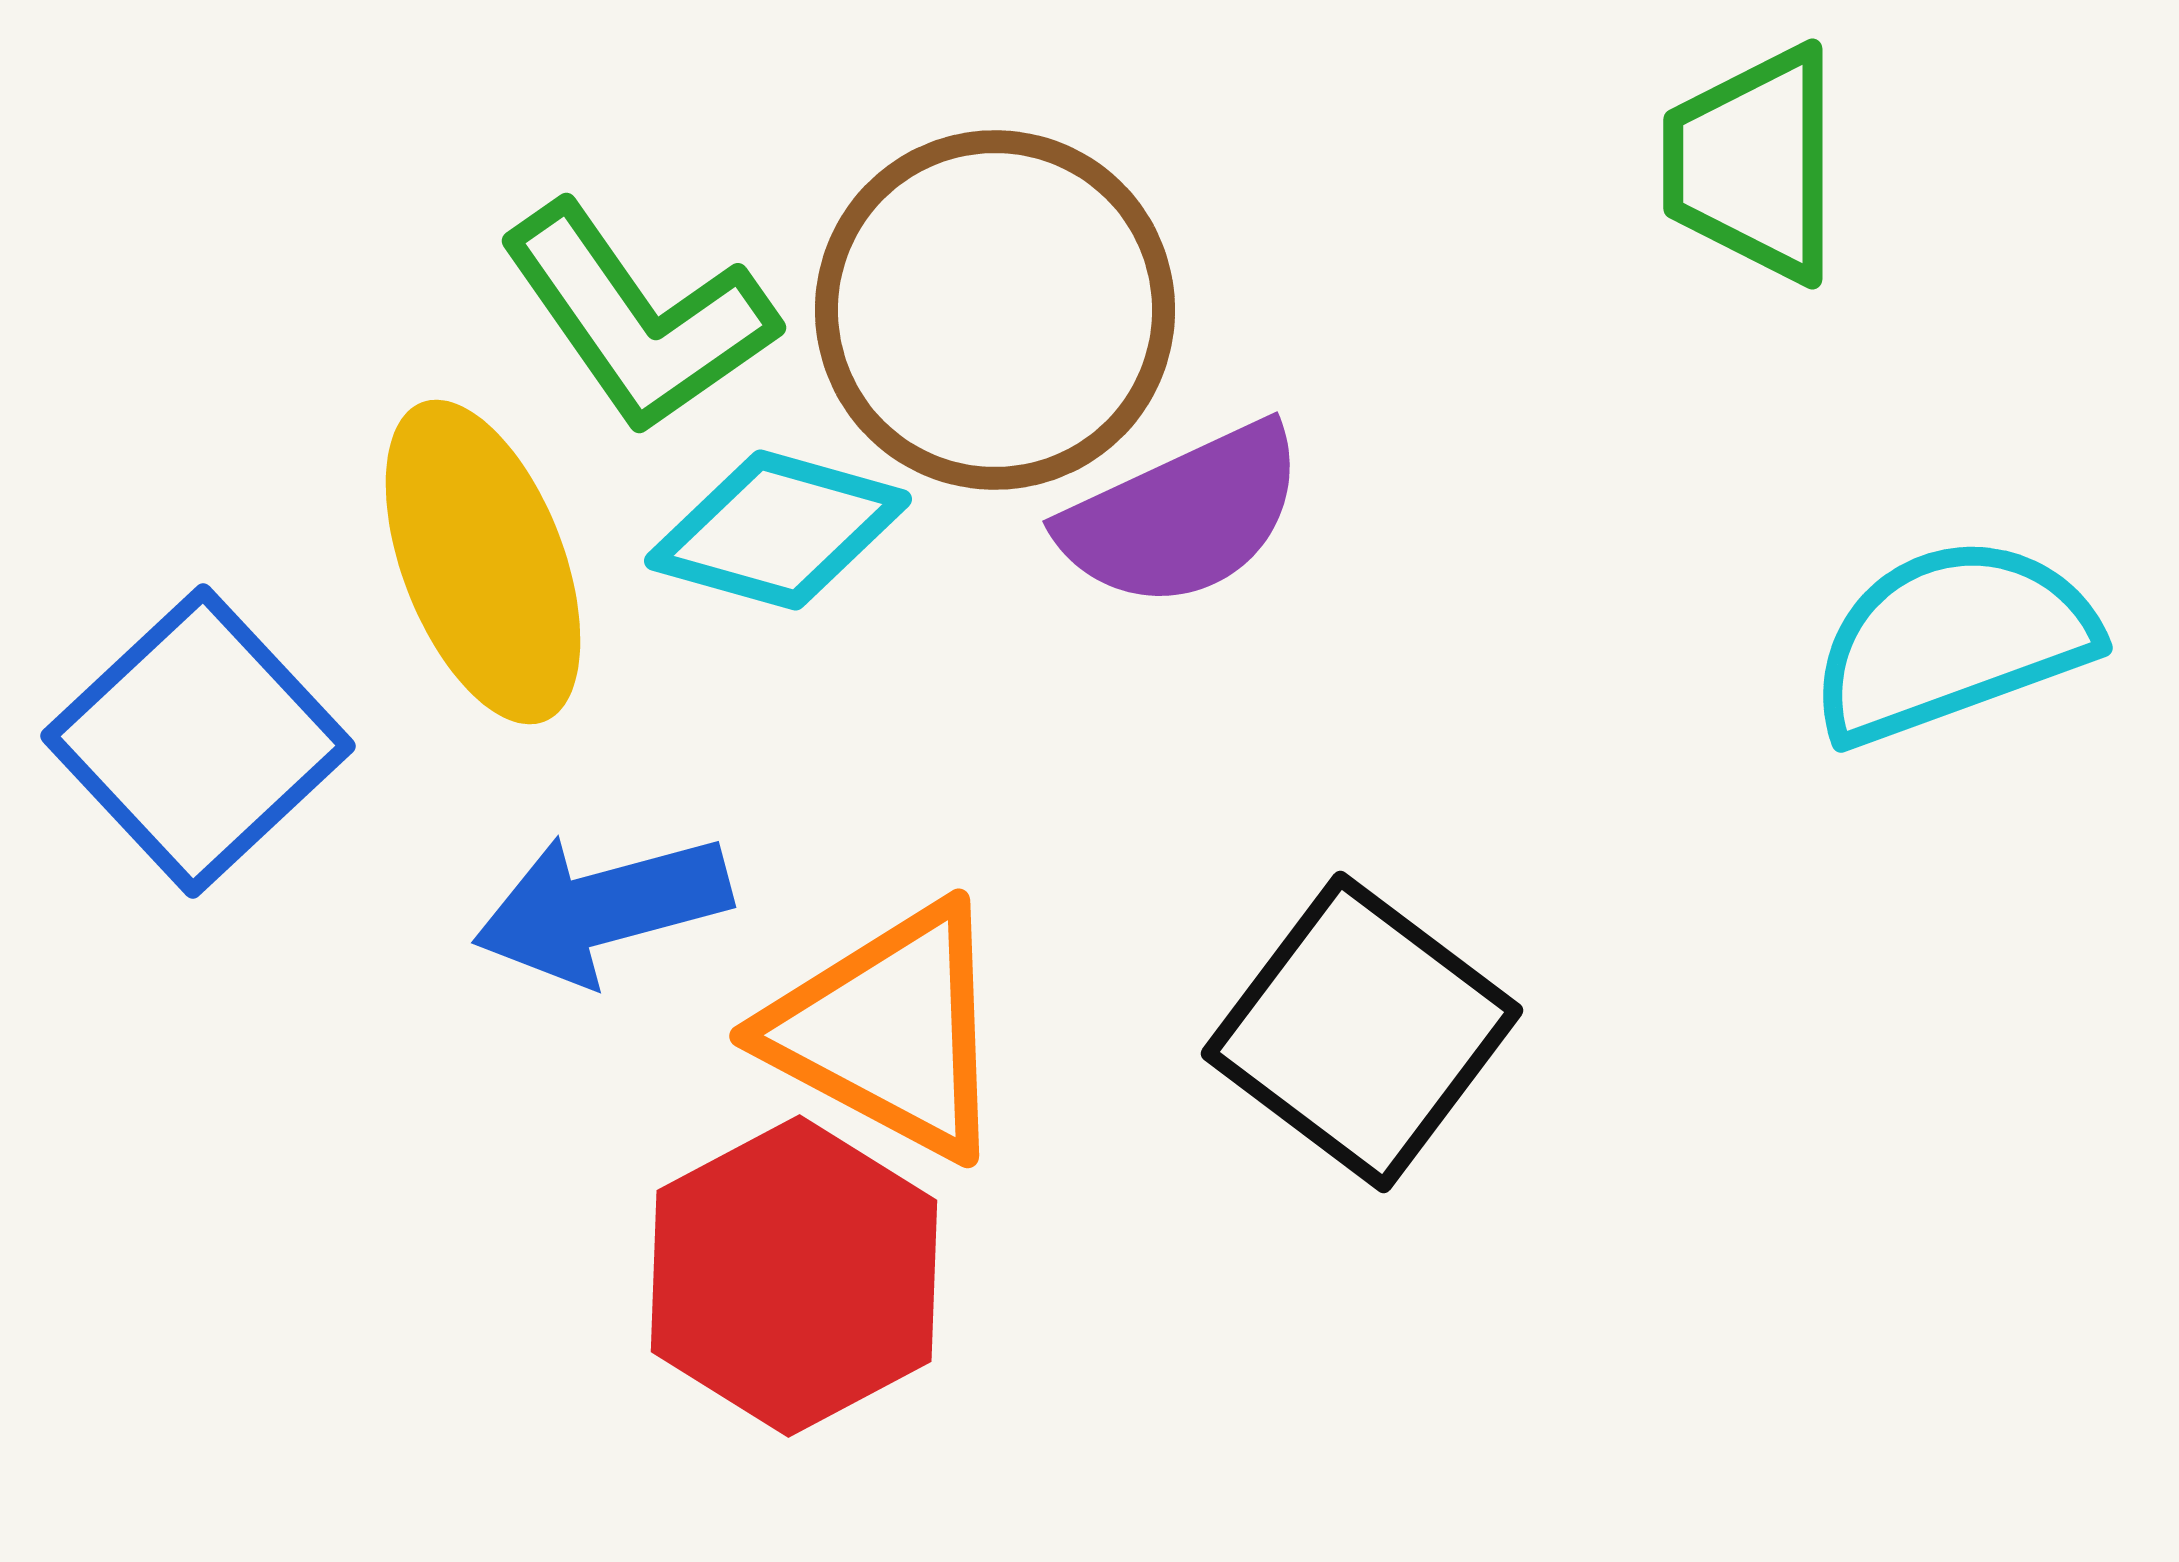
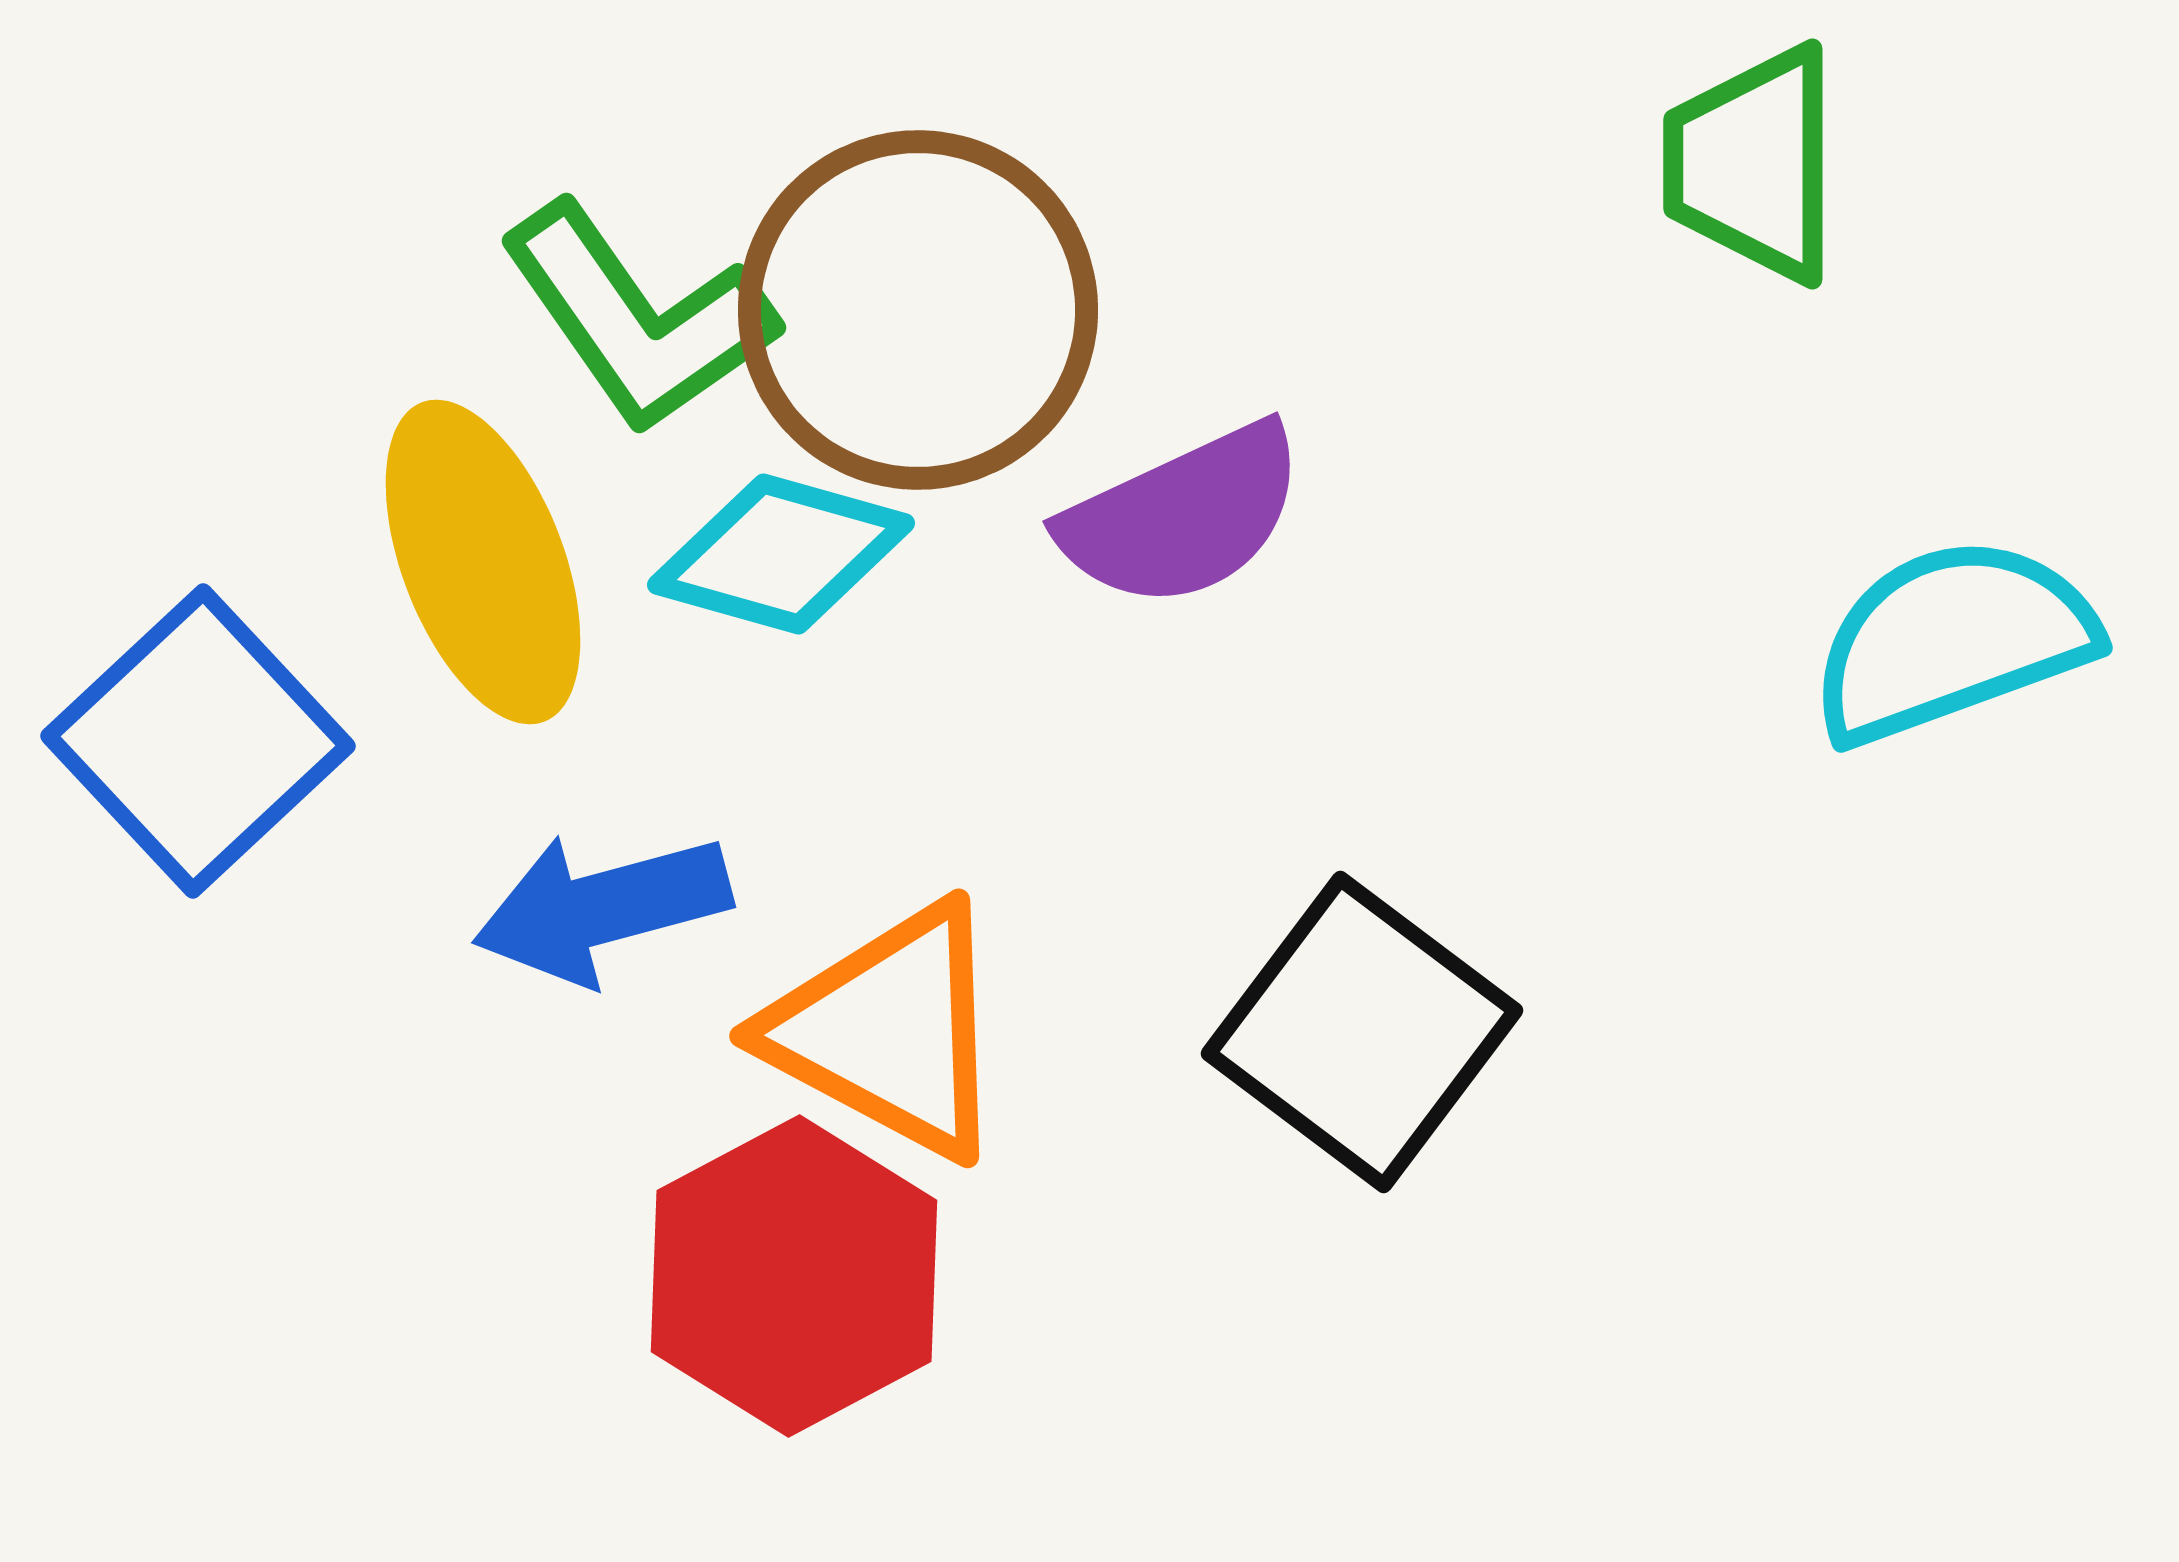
brown circle: moved 77 px left
cyan diamond: moved 3 px right, 24 px down
